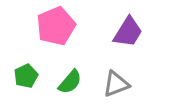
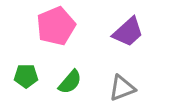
purple trapezoid: rotated 16 degrees clockwise
green pentagon: rotated 25 degrees clockwise
gray triangle: moved 6 px right, 4 px down
